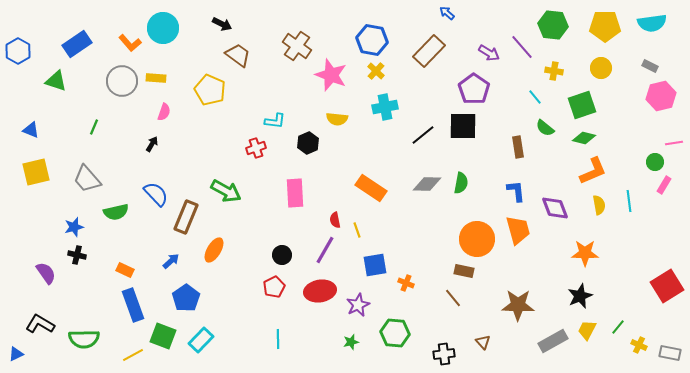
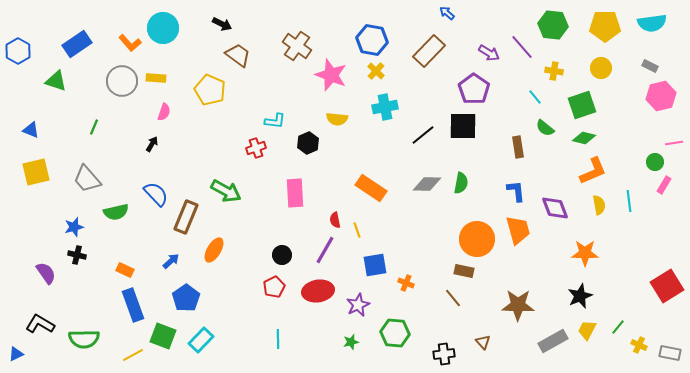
red ellipse at (320, 291): moved 2 px left
